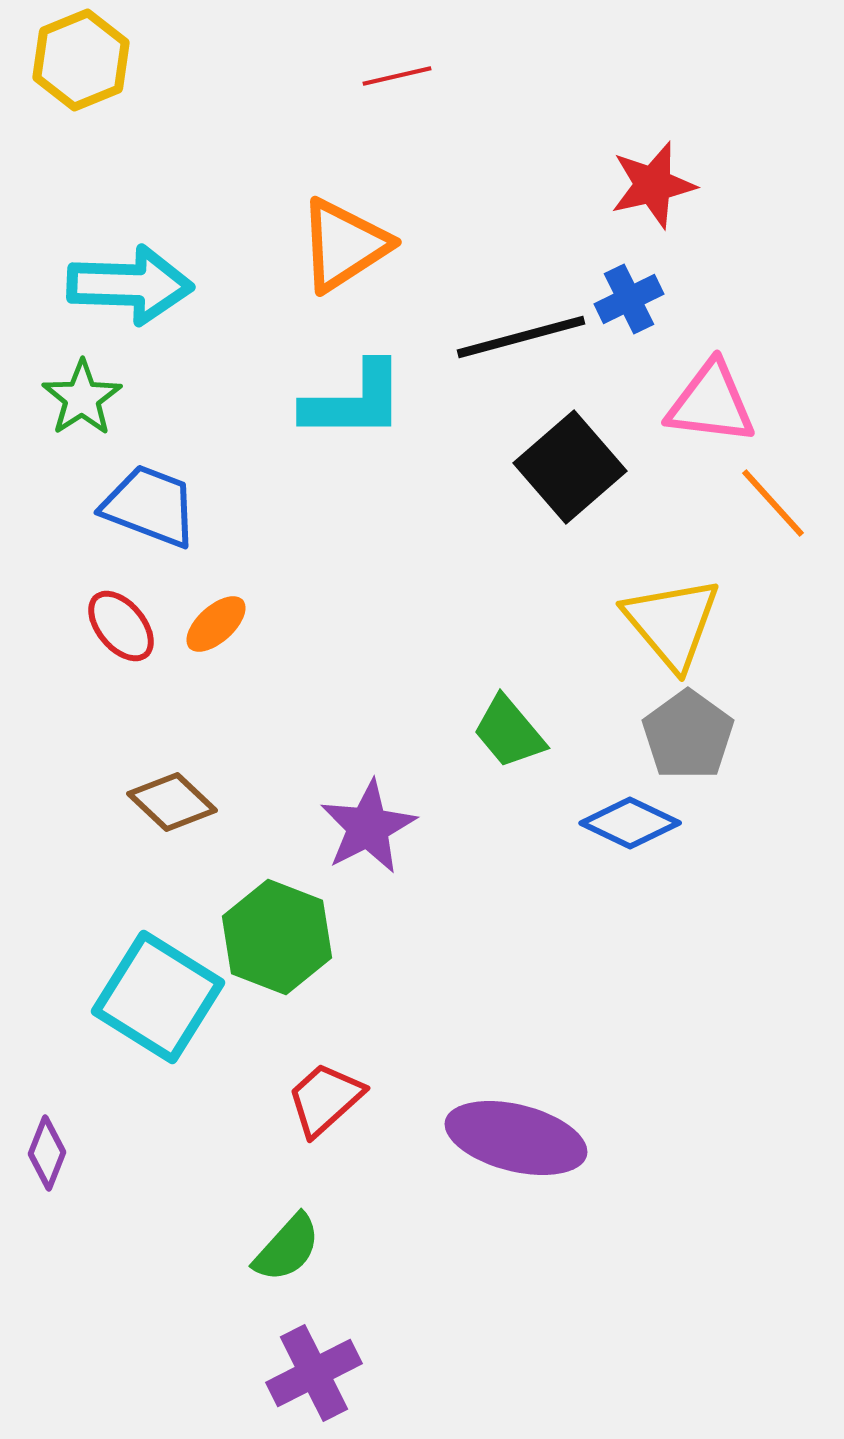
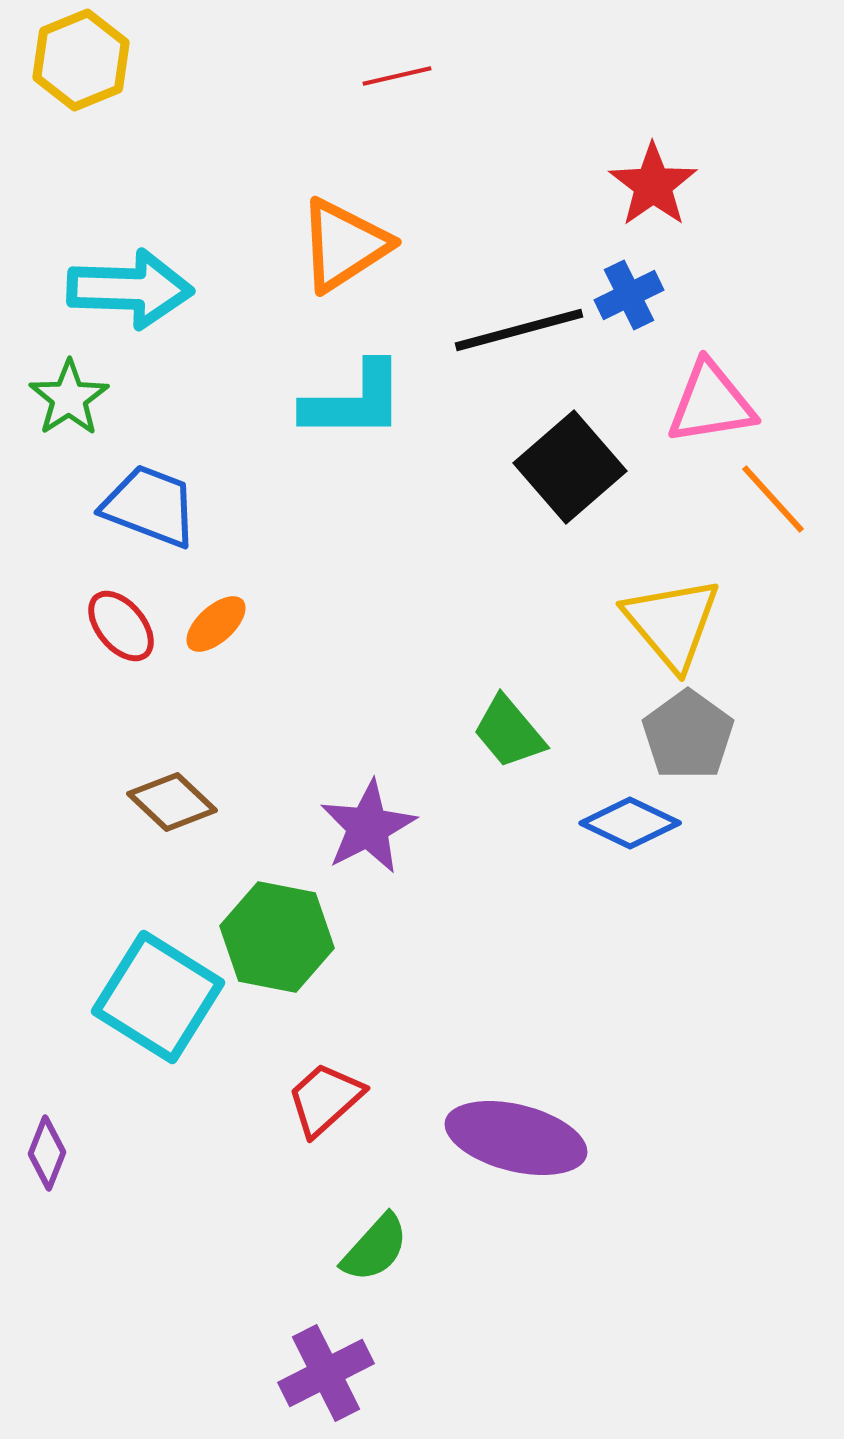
red star: rotated 22 degrees counterclockwise
cyan arrow: moved 4 px down
blue cross: moved 4 px up
black line: moved 2 px left, 7 px up
green star: moved 13 px left
pink triangle: rotated 16 degrees counterclockwise
orange line: moved 4 px up
green hexagon: rotated 10 degrees counterclockwise
green semicircle: moved 88 px right
purple cross: moved 12 px right
